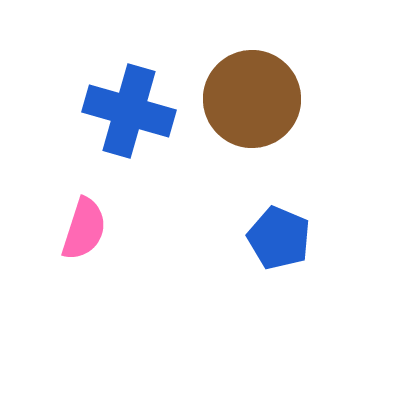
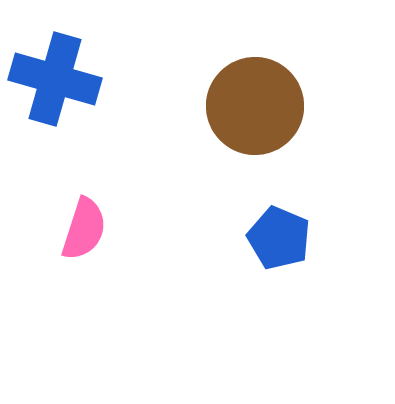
brown circle: moved 3 px right, 7 px down
blue cross: moved 74 px left, 32 px up
